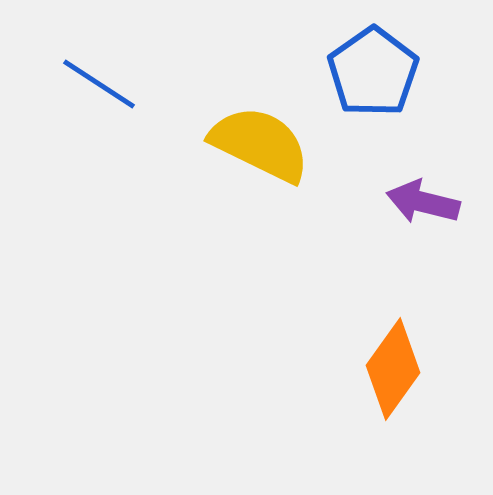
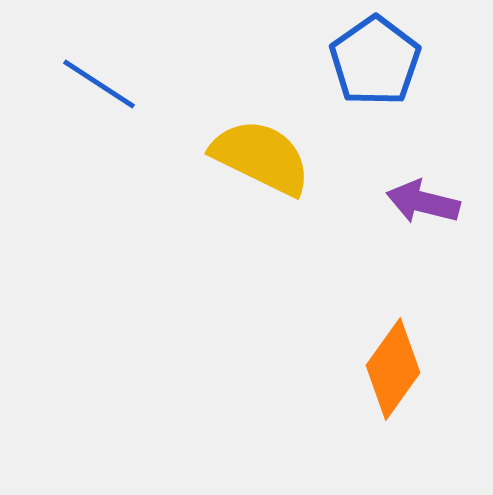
blue pentagon: moved 2 px right, 11 px up
yellow semicircle: moved 1 px right, 13 px down
